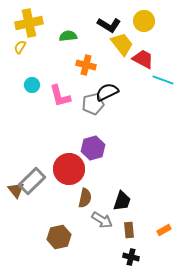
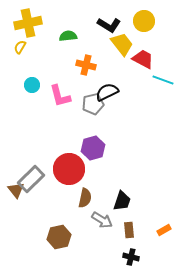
yellow cross: moved 1 px left
gray rectangle: moved 1 px left, 2 px up
